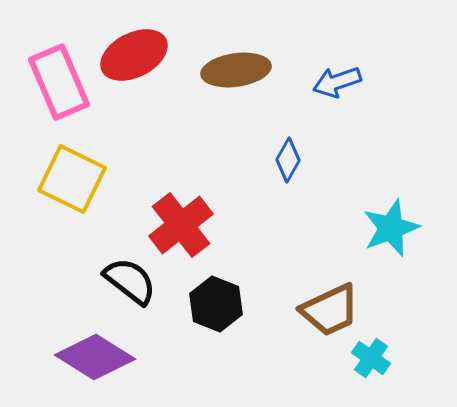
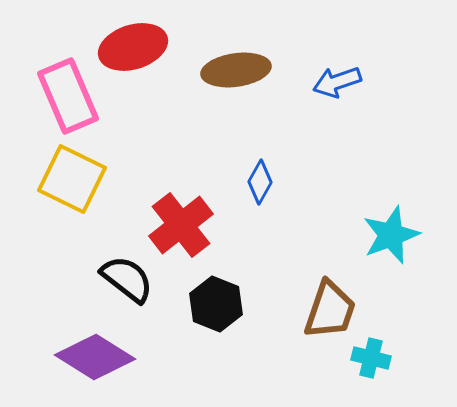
red ellipse: moved 1 px left, 8 px up; rotated 10 degrees clockwise
pink rectangle: moved 9 px right, 14 px down
blue diamond: moved 28 px left, 22 px down
cyan star: moved 7 px down
black semicircle: moved 3 px left, 2 px up
brown trapezoid: rotated 46 degrees counterclockwise
cyan cross: rotated 21 degrees counterclockwise
